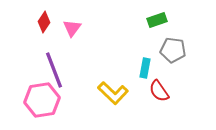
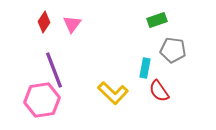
pink triangle: moved 4 px up
